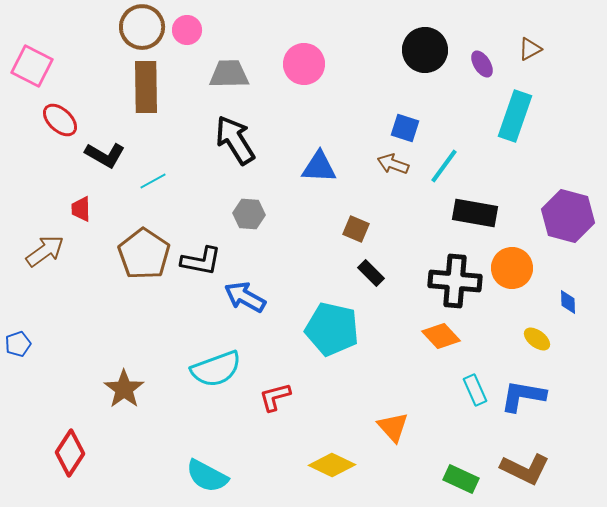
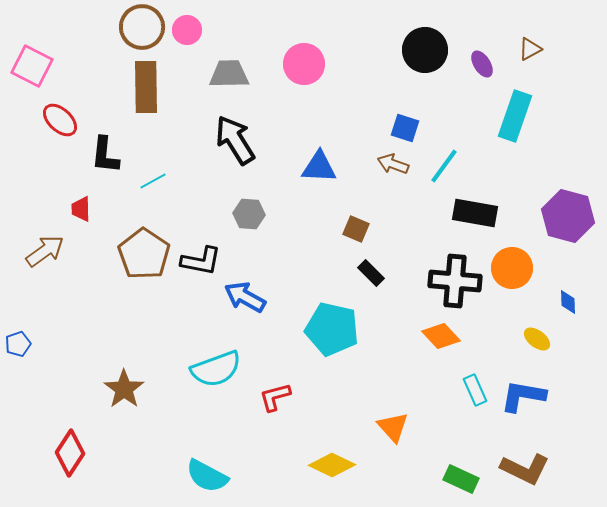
black L-shape at (105, 155): rotated 66 degrees clockwise
